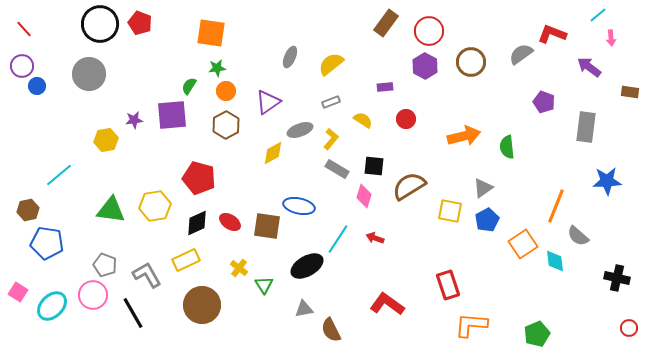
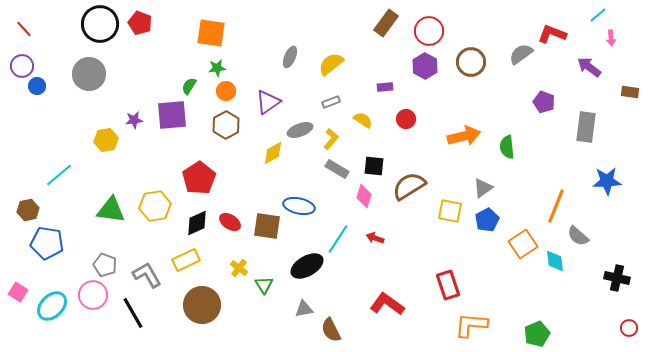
red pentagon at (199, 178): rotated 24 degrees clockwise
